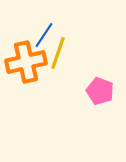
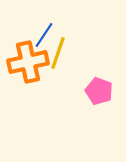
orange cross: moved 2 px right
pink pentagon: moved 1 px left
